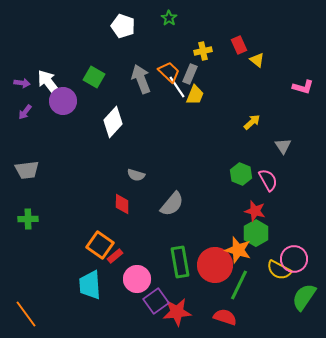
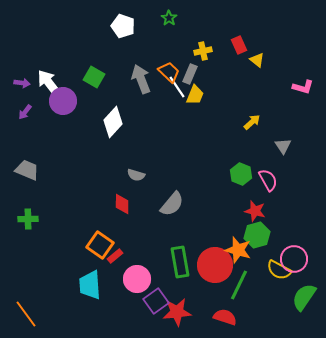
gray trapezoid at (27, 170): rotated 150 degrees counterclockwise
green hexagon at (256, 233): moved 1 px right, 2 px down; rotated 15 degrees clockwise
